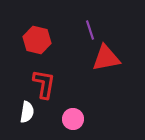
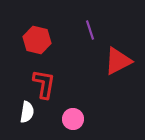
red triangle: moved 12 px right, 3 px down; rotated 16 degrees counterclockwise
